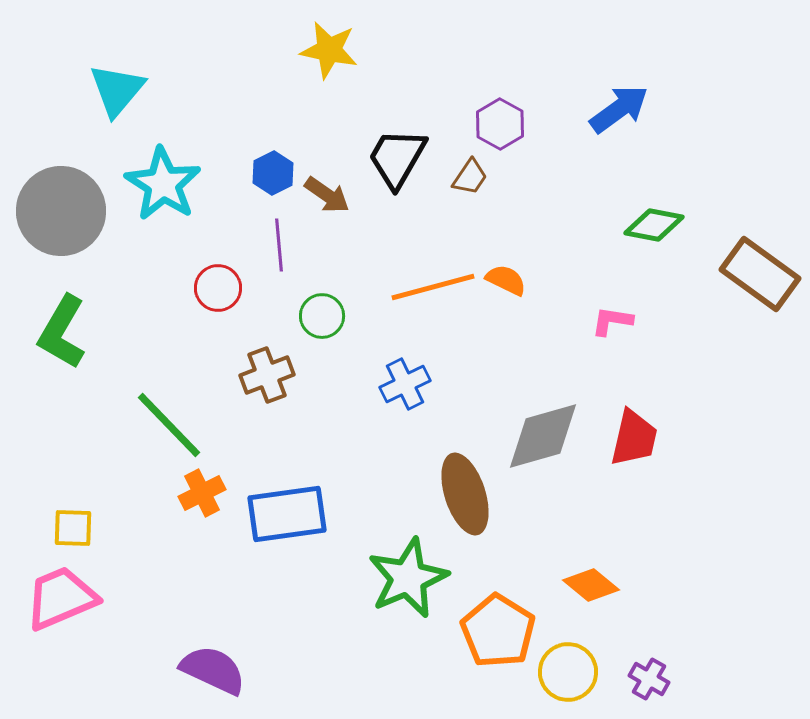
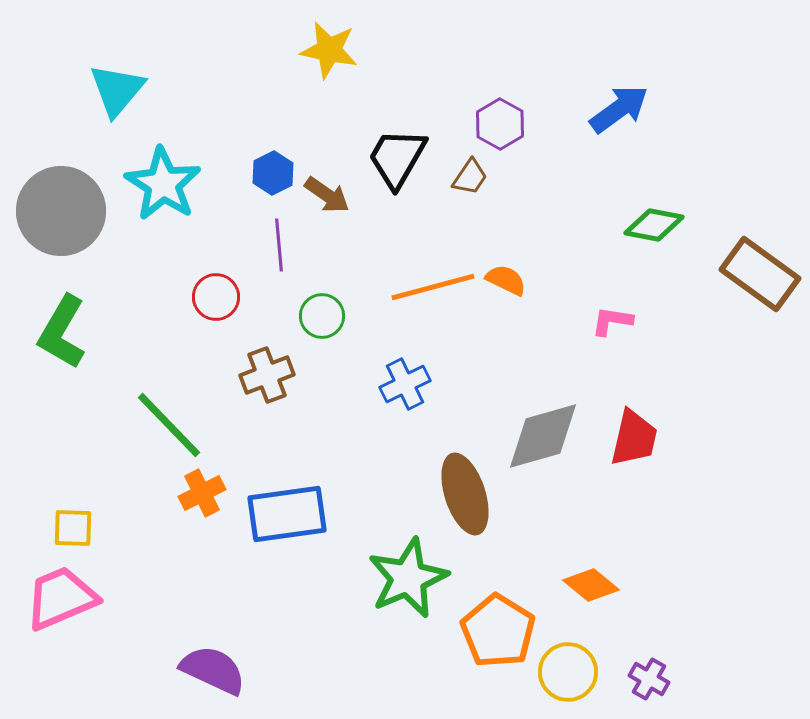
red circle: moved 2 px left, 9 px down
